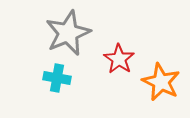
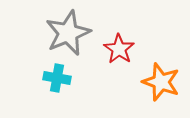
red star: moved 10 px up
orange star: rotated 6 degrees counterclockwise
